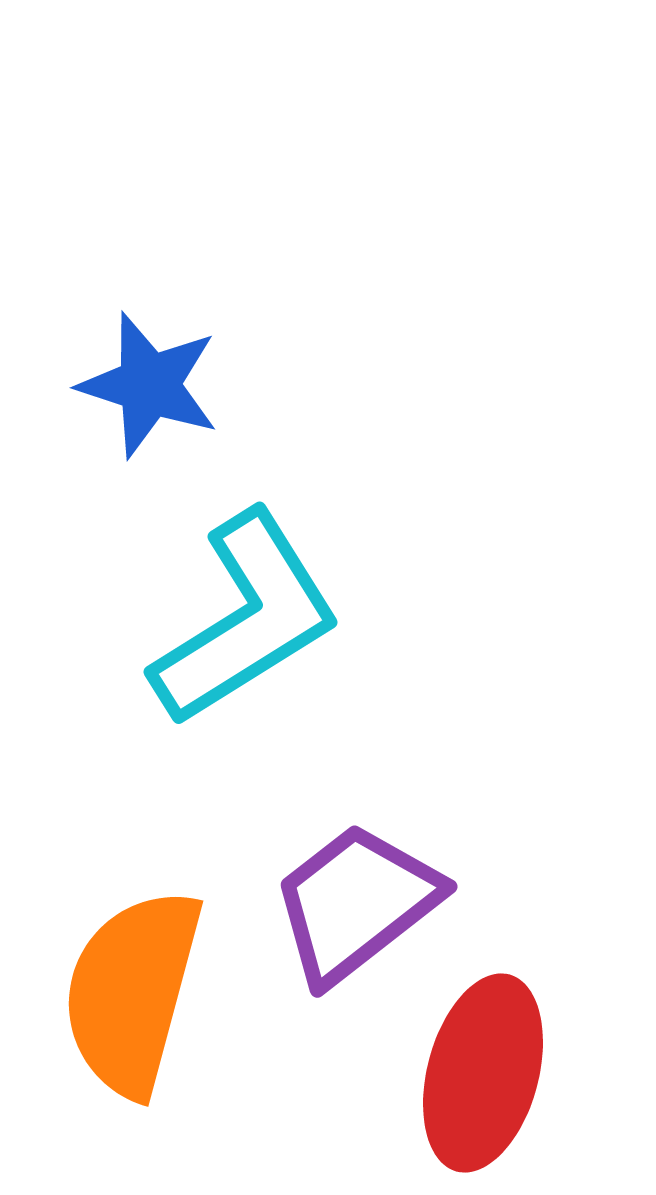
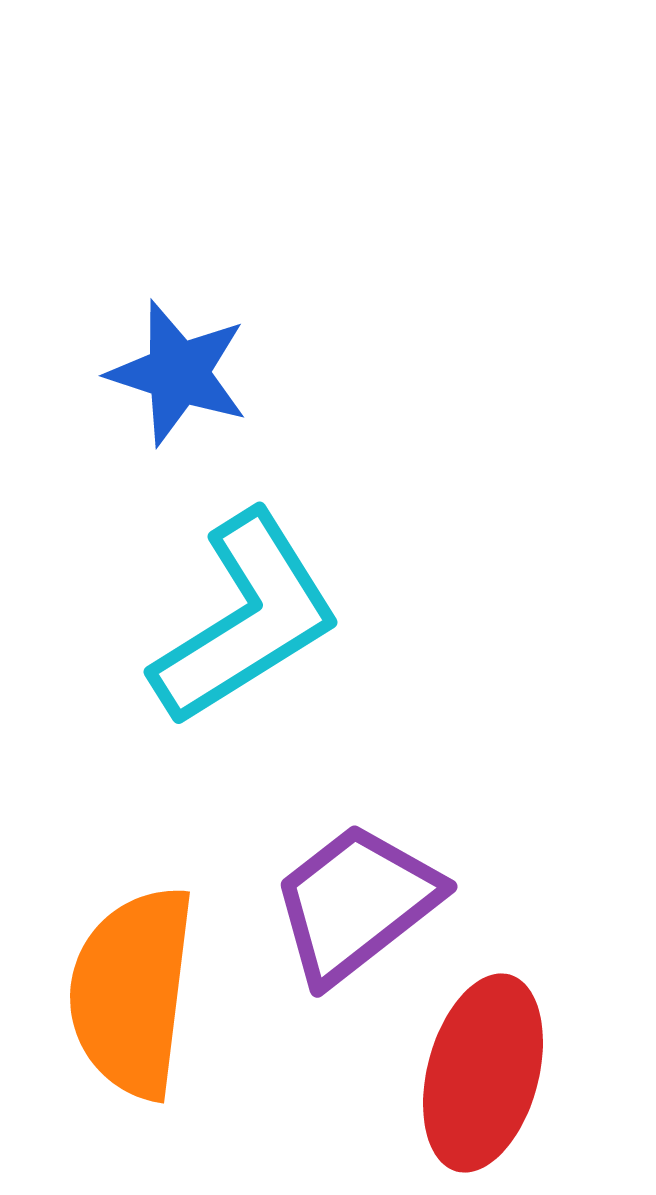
blue star: moved 29 px right, 12 px up
orange semicircle: rotated 8 degrees counterclockwise
